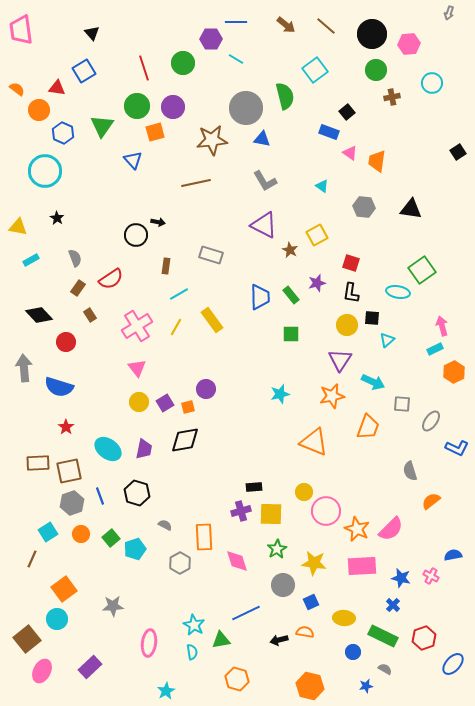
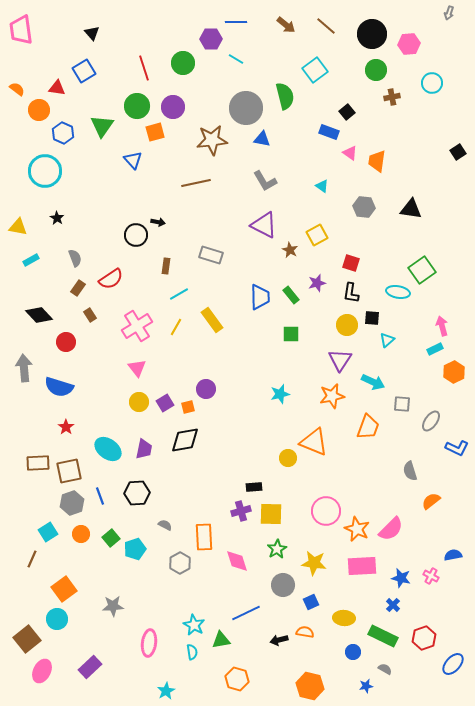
yellow circle at (304, 492): moved 16 px left, 34 px up
black hexagon at (137, 493): rotated 20 degrees counterclockwise
